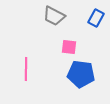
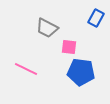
gray trapezoid: moved 7 px left, 12 px down
pink line: rotated 65 degrees counterclockwise
blue pentagon: moved 2 px up
